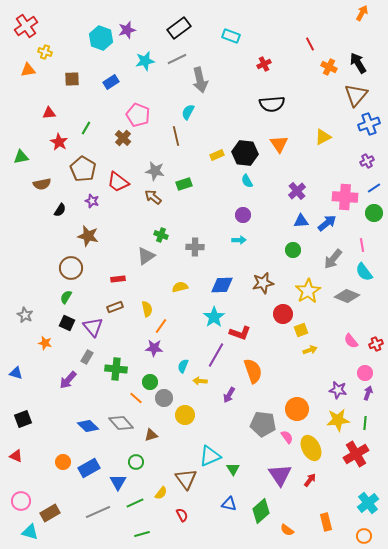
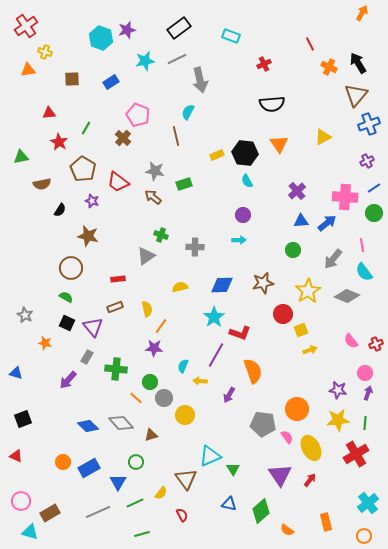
green semicircle at (66, 297): rotated 88 degrees clockwise
